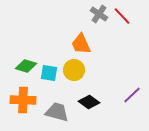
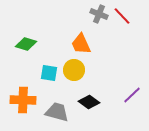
gray cross: rotated 12 degrees counterclockwise
green diamond: moved 22 px up
